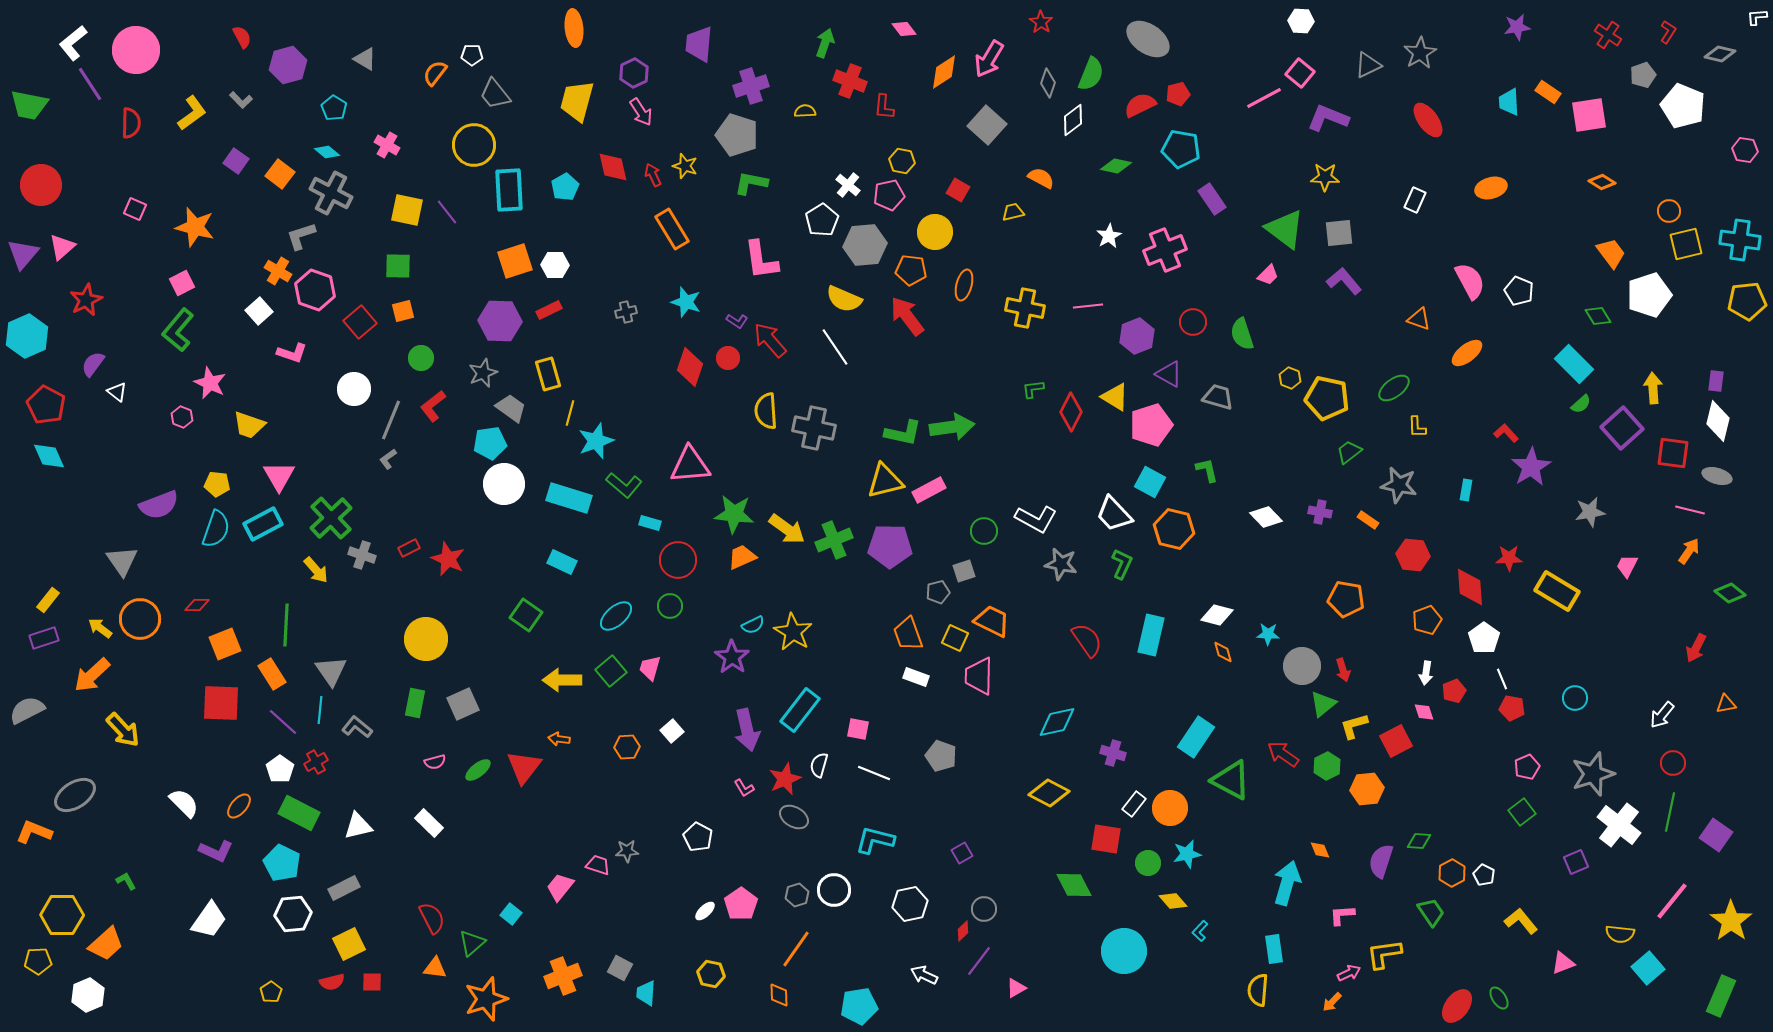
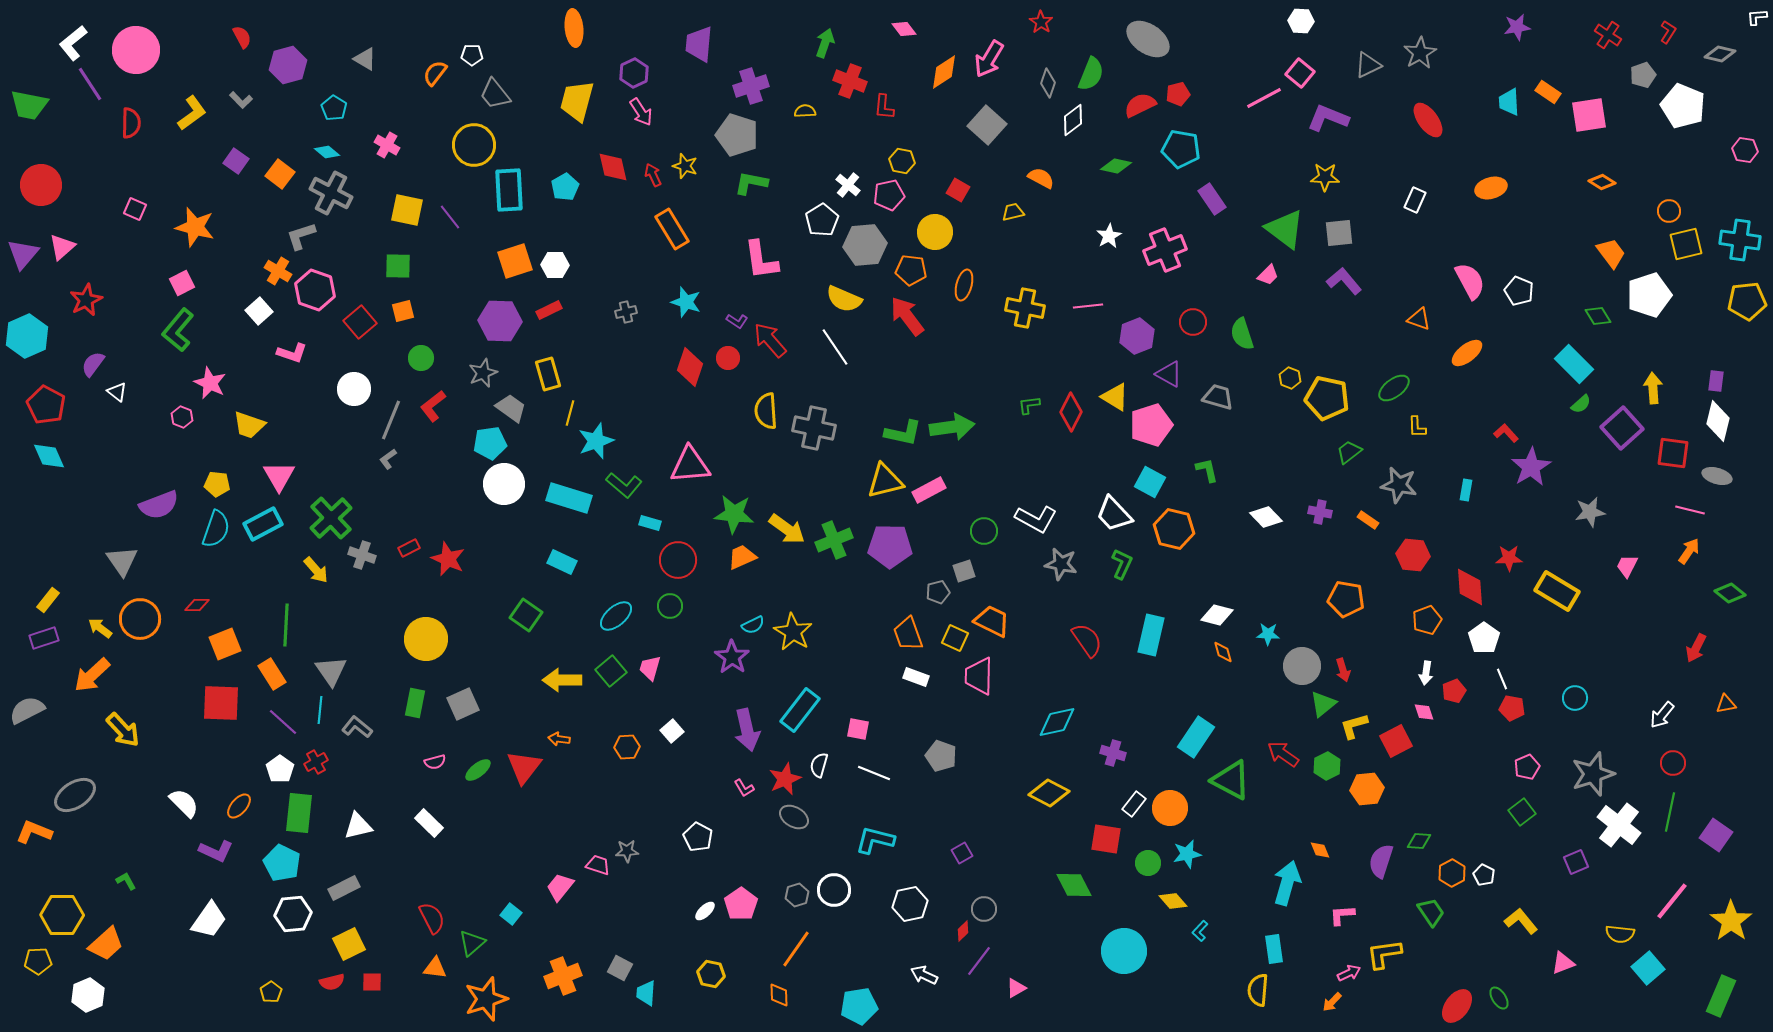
purple line at (447, 212): moved 3 px right, 5 px down
green L-shape at (1033, 389): moved 4 px left, 16 px down
green rectangle at (299, 813): rotated 69 degrees clockwise
